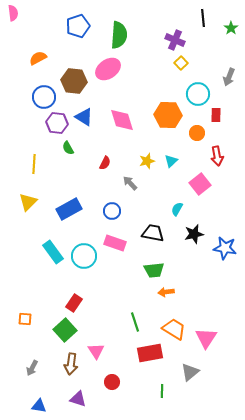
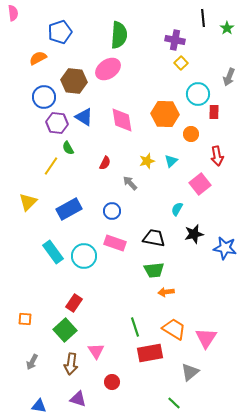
blue pentagon at (78, 26): moved 18 px left, 6 px down
green star at (231, 28): moved 4 px left
purple cross at (175, 40): rotated 12 degrees counterclockwise
orange hexagon at (168, 115): moved 3 px left, 1 px up
red rectangle at (216, 115): moved 2 px left, 3 px up
pink diamond at (122, 120): rotated 8 degrees clockwise
orange circle at (197, 133): moved 6 px left, 1 px down
yellow line at (34, 164): moved 17 px right, 2 px down; rotated 30 degrees clockwise
black trapezoid at (153, 233): moved 1 px right, 5 px down
green line at (135, 322): moved 5 px down
gray arrow at (32, 368): moved 6 px up
green line at (162, 391): moved 12 px right, 12 px down; rotated 48 degrees counterclockwise
